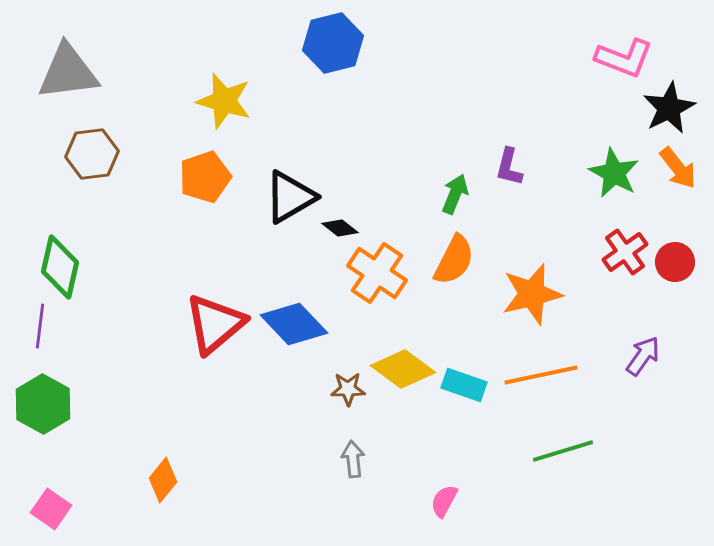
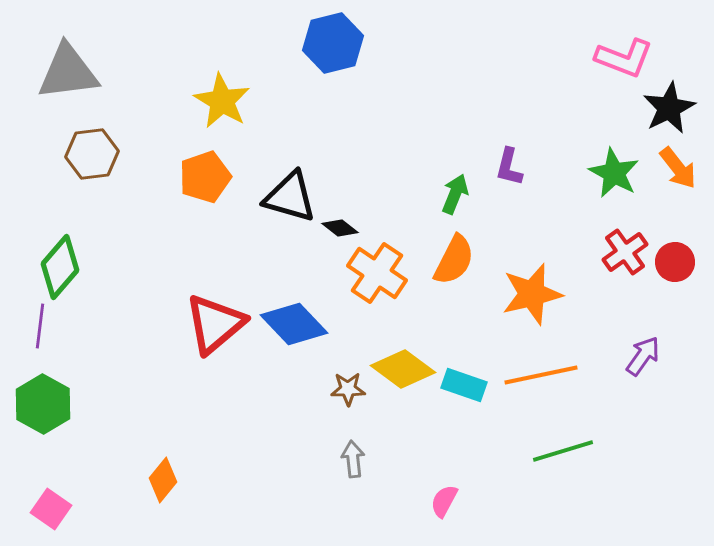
yellow star: moved 2 px left; rotated 14 degrees clockwise
black triangle: rotated 46 degrees clockwise
green diamond: rotated 28 degrees clockwise
